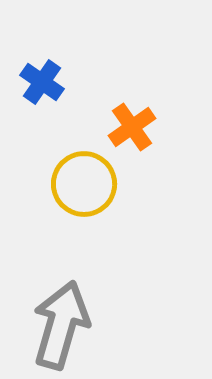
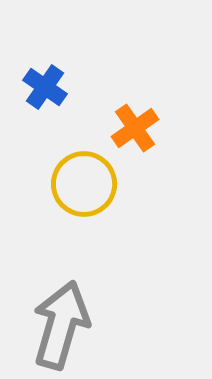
blue cross: moved 3 px right, 5 px down
orange cross: moved 3 px right, 1 px down
